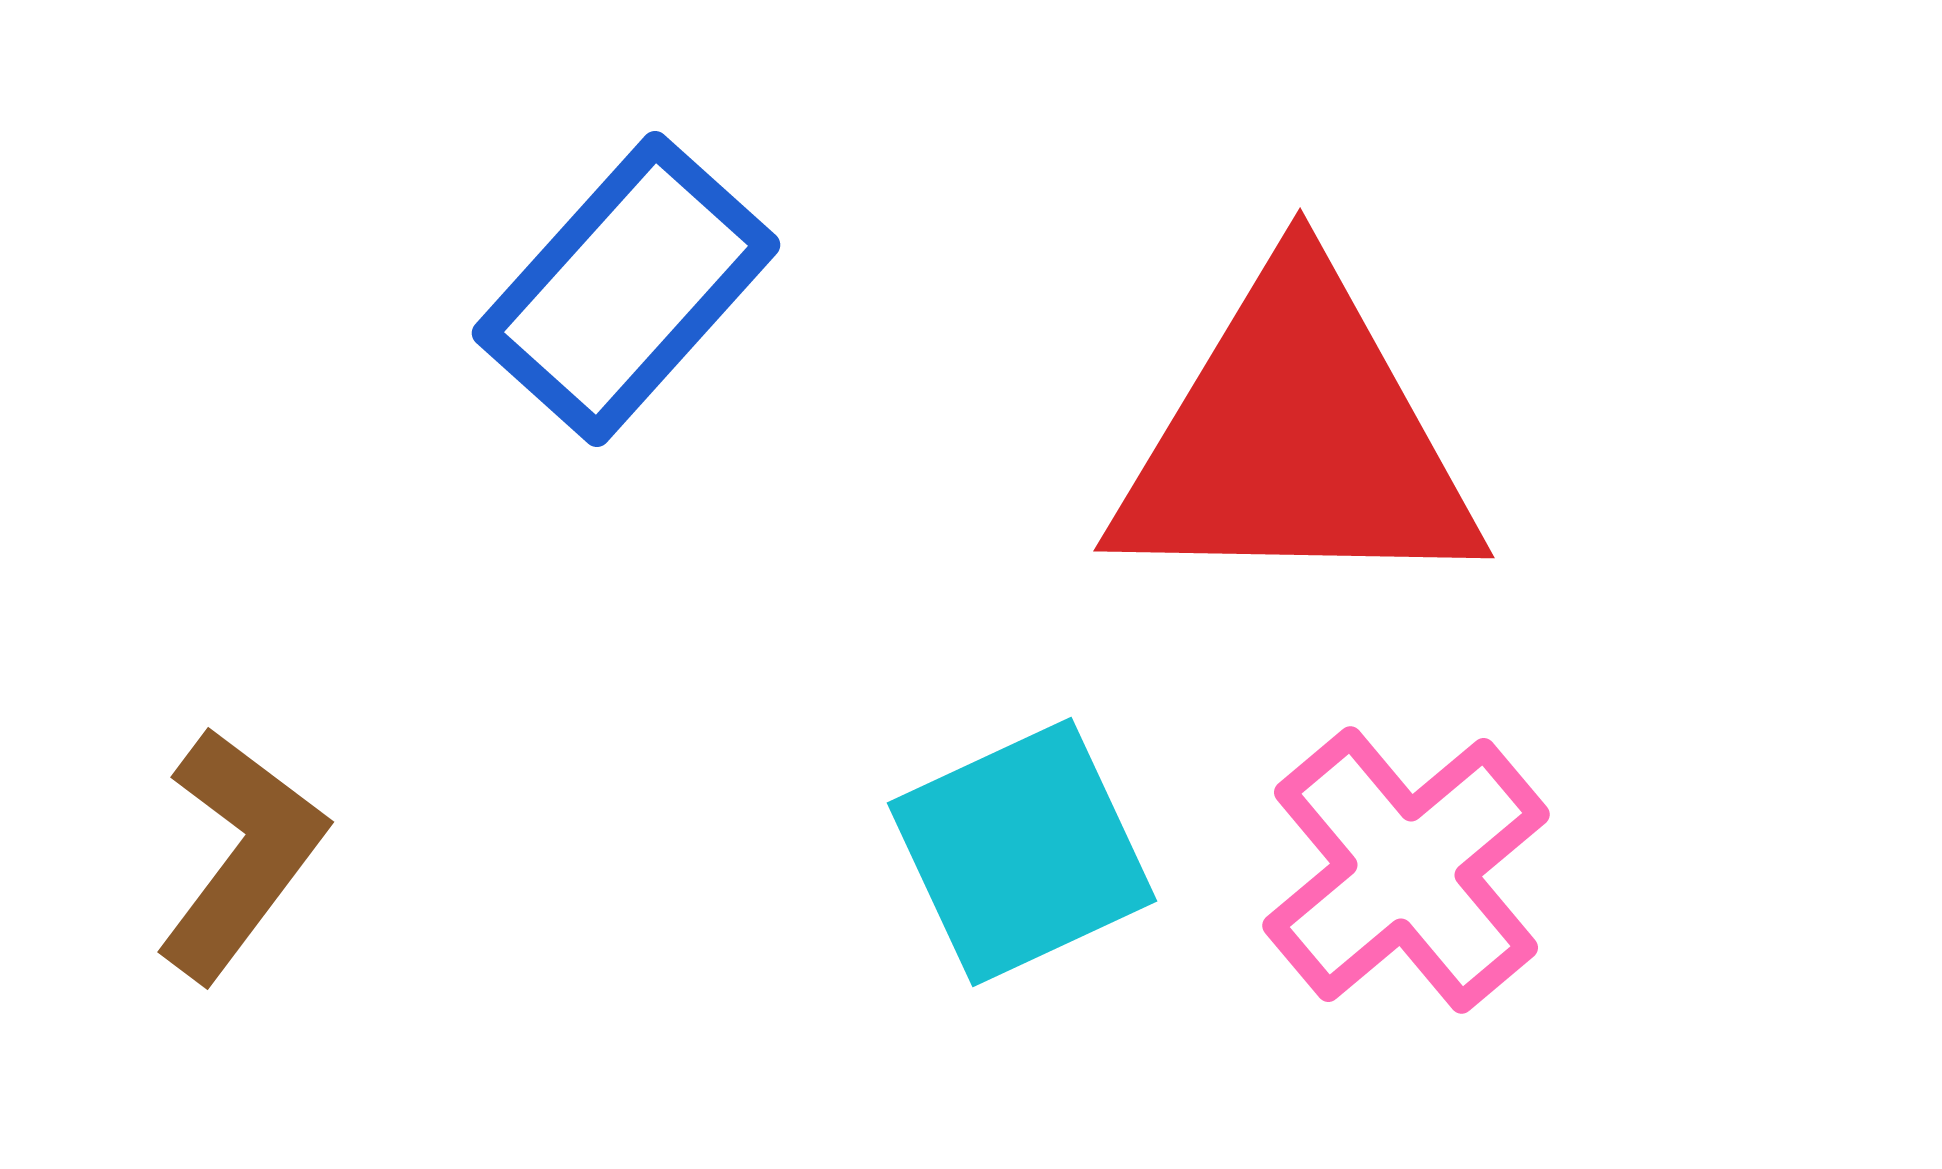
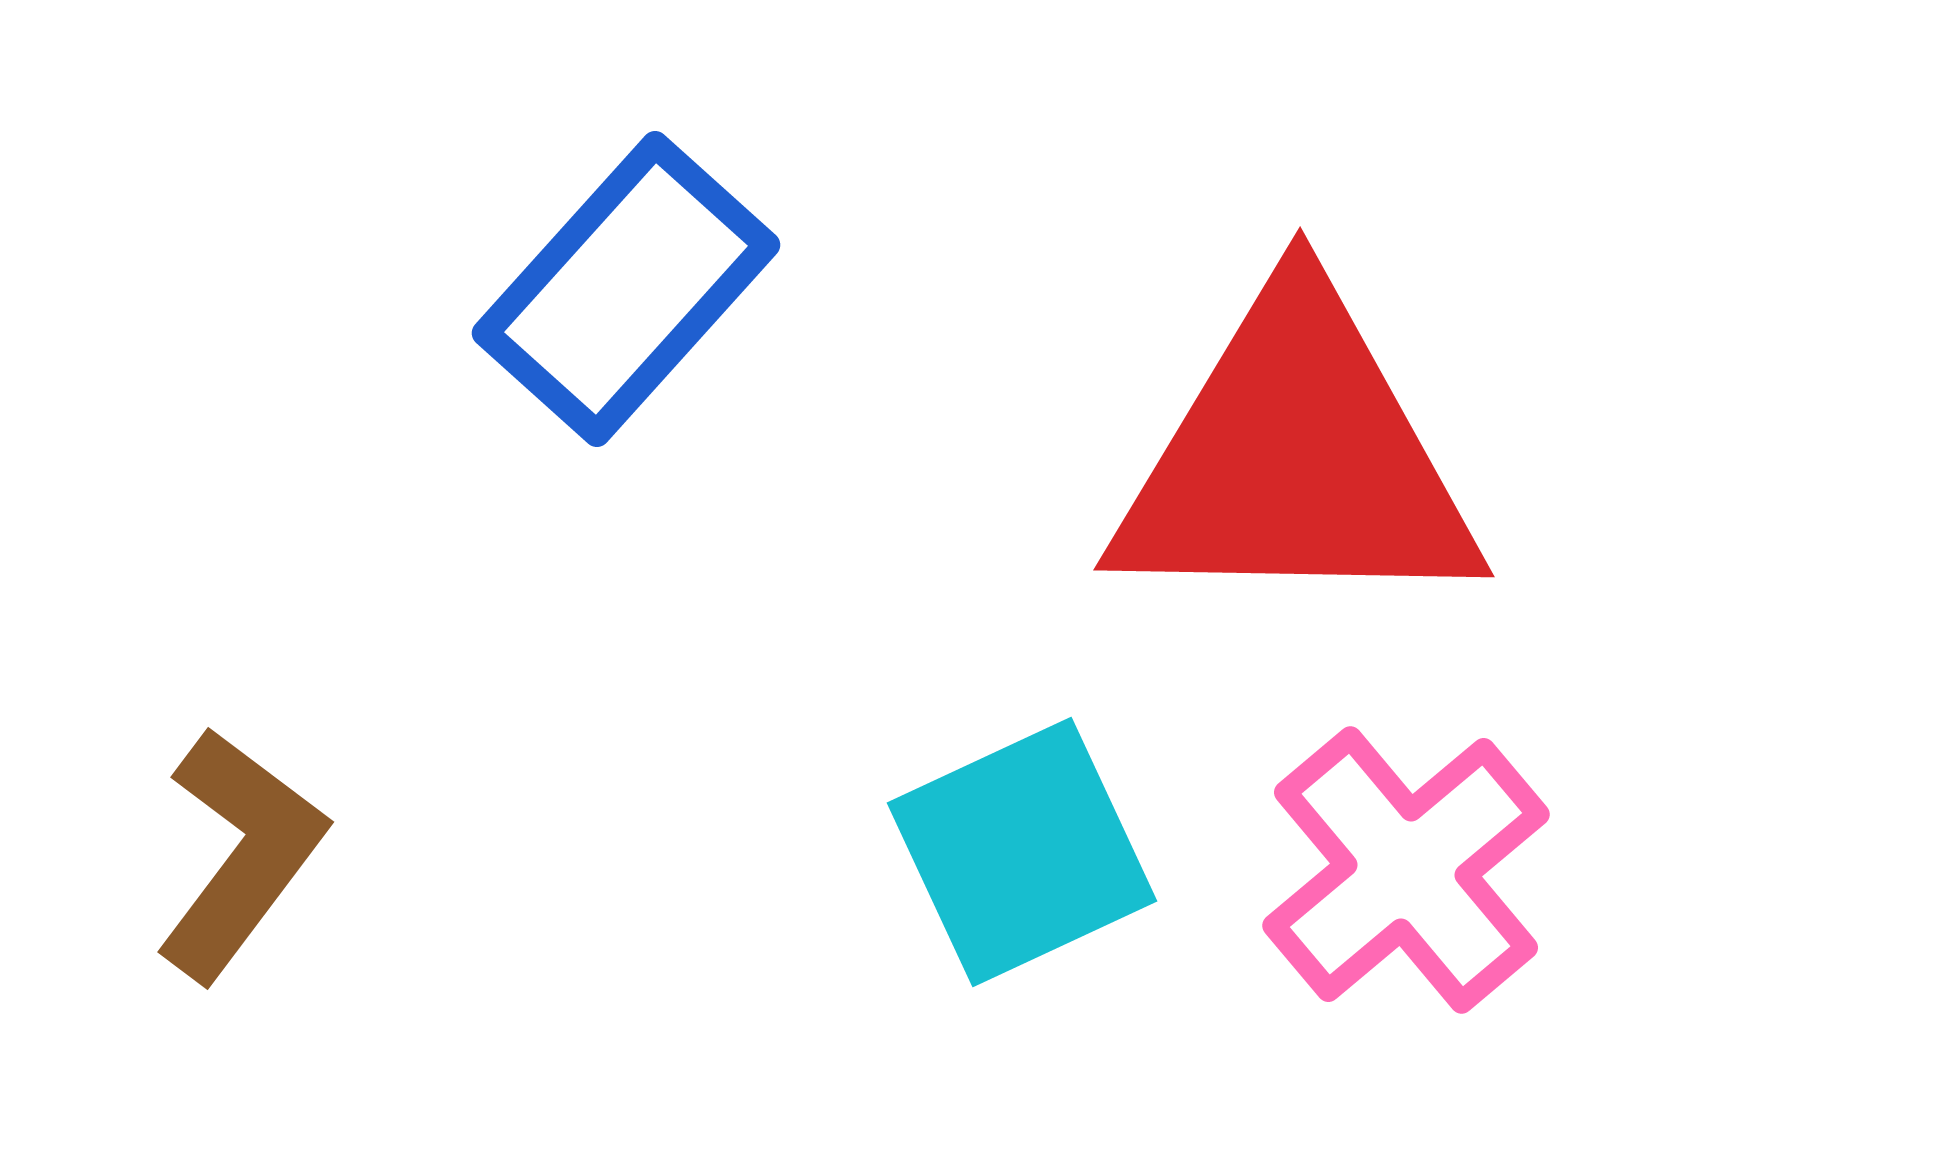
red triangle: moved 19 px down
